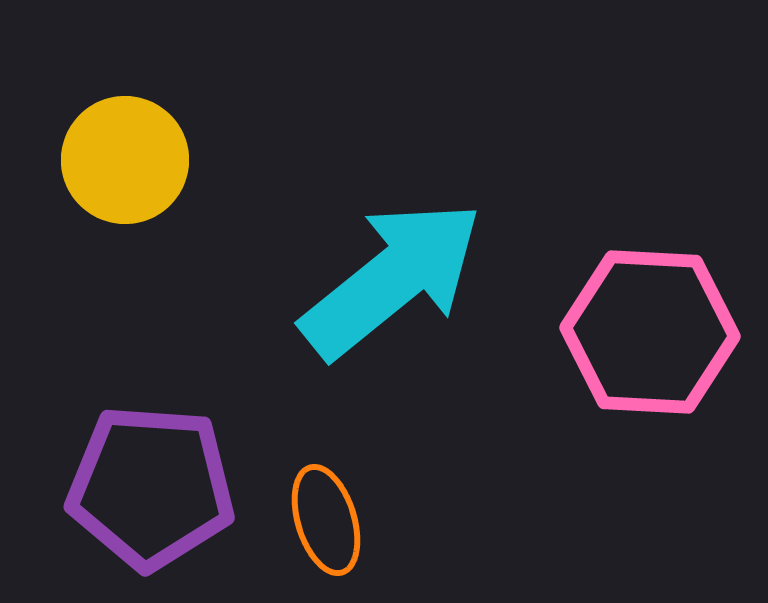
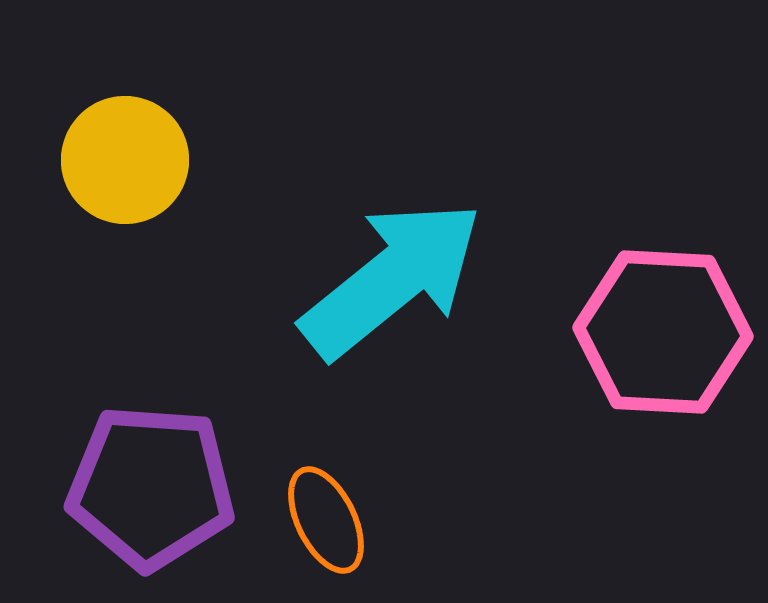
pink hexagon: moved 13 px right
orange ellipse: rotated 9 degrees counterclockwise
